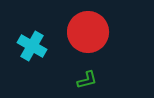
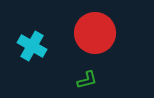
red circle: moved 7 px right, 1 px down
